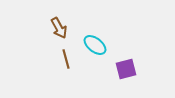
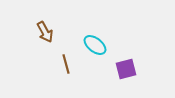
brown arrow: moved 14 px left, 4 px down
brown line: moved 5 px down
